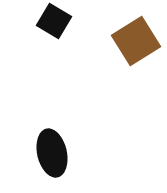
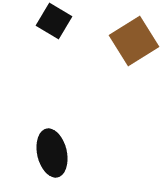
brown square: moved 2 px left
